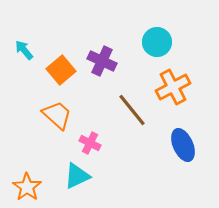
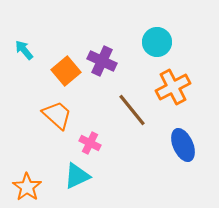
orange square: moved 5 px right, 1 px down
